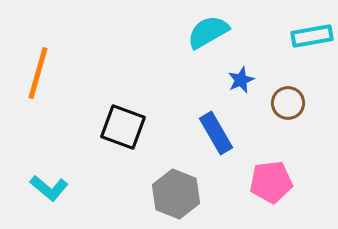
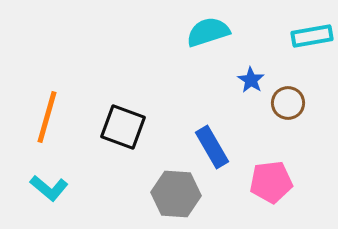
cyan semicircle: rotated 12 degrees clockwise
orange line: moved 9 px right, 44 px down
blue star: moved 10 px right; rotated 16 degrees counterclockwise
blue rectangle: moved 4 px left, 14 px down
gray hexagon: rotated 18 degrees counterclockwise
